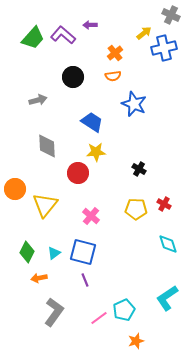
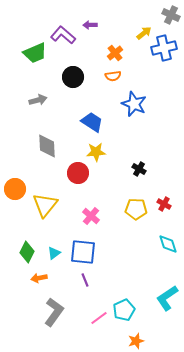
green trapezoid: moved 2 px right, 15 px down; rotated 25 degrees clockwise
blue square: rotated 8 degrees counterclockwise
